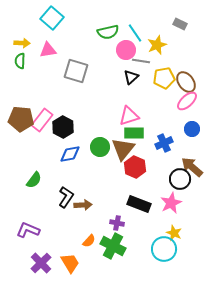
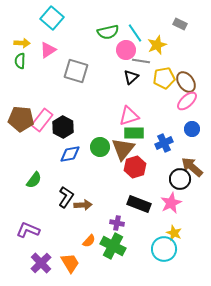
pink triangle at (48, 50): rotated 24 degrees counterclockwise
red hexagon at (135, 167): rotated 20 degrees clockwise
